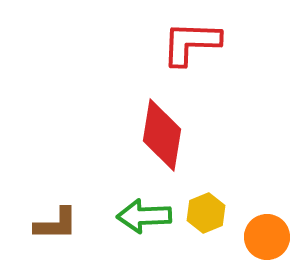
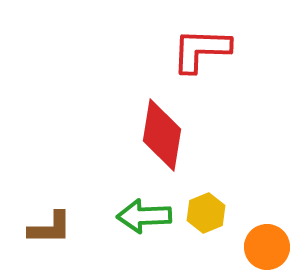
red L-shape: moved 10 px right, 7 px down
brown L-shape: moved 6 px left, 4 px down
orange circle: moved 10 px down
